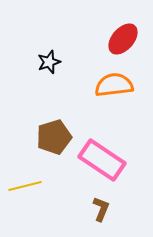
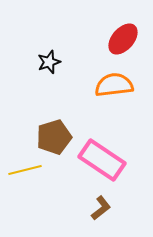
yellow line: moved 16 px up
brown L-shape: moved 1 px up; rotated 30 degrees clockwise
